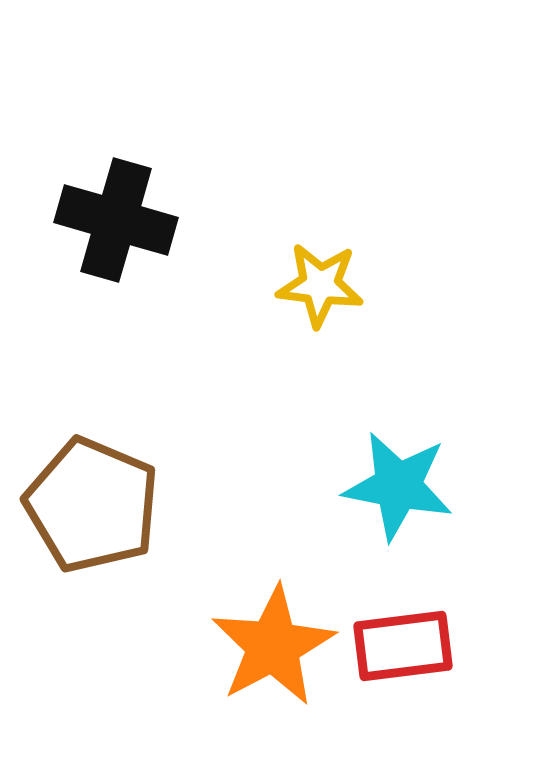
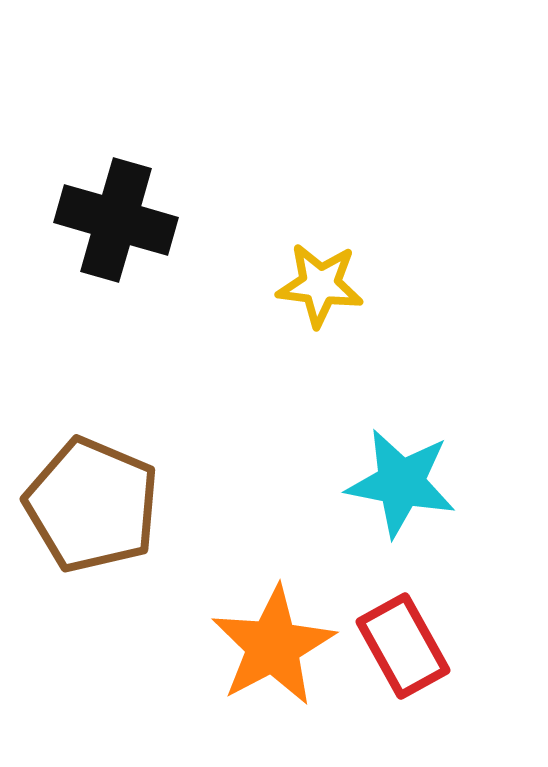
cyan star: moved 3 px right, 3 px up
red rectangle: rotated 68 degrees clockwise
